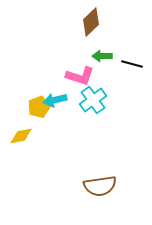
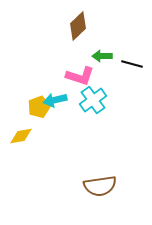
brown diamond: moved 13 px left, 4 px down
